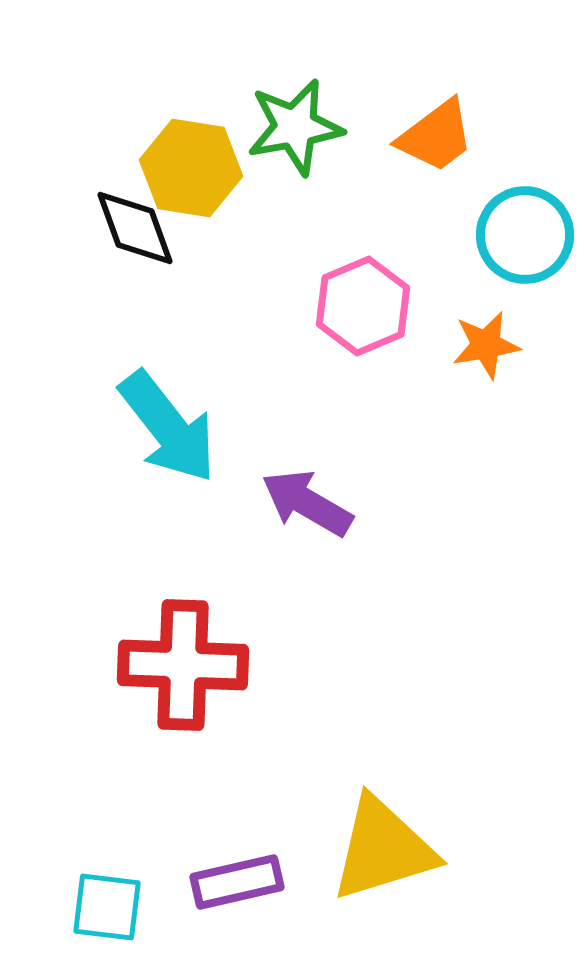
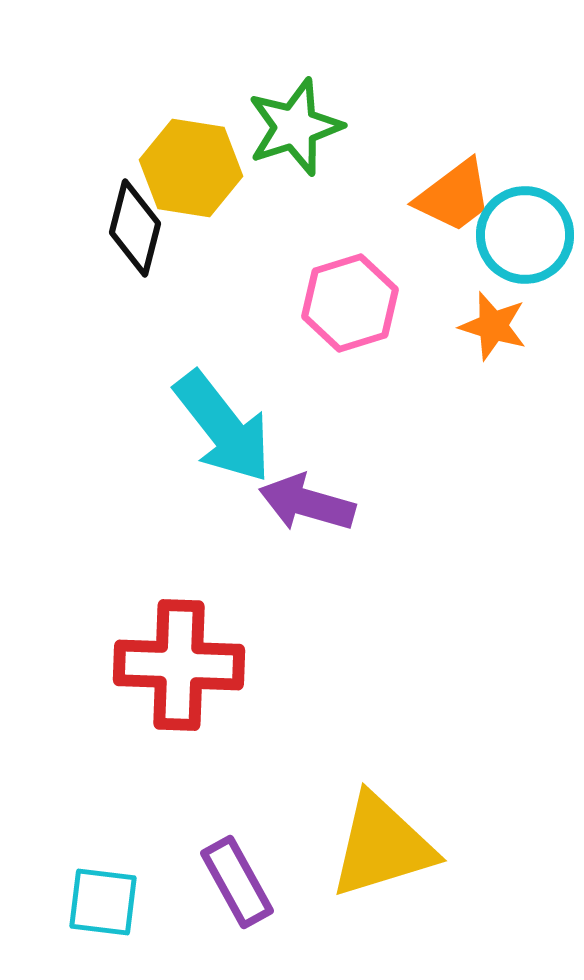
green star: rotated 8 degrees counterclockwise
orange trapezoid: moved 18 px right, 60 px down
black diamond: rotated 34 degrees clockwise
pink hexagon: moved 13 px left, 3 px up; rotated 6 degrees clockwise
orange star: moved 7 px right, 19 px up; rotated 26 degrees clockwise
cyan arrow: moved 55 px right
purple arrow: rotated 14 degrees counterclockwise
red cross: moved 4 px left
yellow triangle: moved 1 px left, 3 px up
purple rectangle: rotated 74 degrees clockwise
cyan square: moved 4 px left, 5 px up
